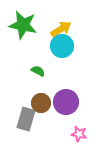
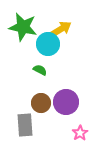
green star: moved 2 px down
cyan circle: moved 14 px left, 2 px up
green semicircle: moved 2 px right, 1 px up
gray rectangle: moved 1 px left, 6 px down; rotated 20 degrees counterclockwise
pink star: moved 1 px right, 1 px up; rotated 28 degrees clockwise
